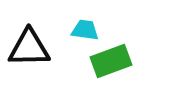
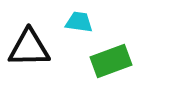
cyan trapezoid: moved 6 px left, 8 px up
